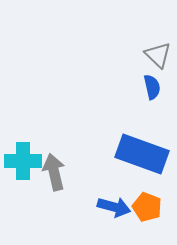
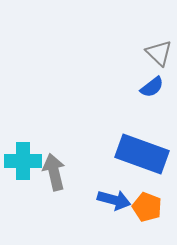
gray triangle: moved 1 px right, 2 px up
blue semicircle: rotated 65 degrees clockwise
blue arrow: moved 7 px up
